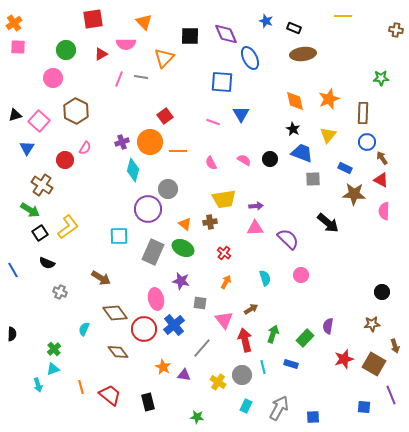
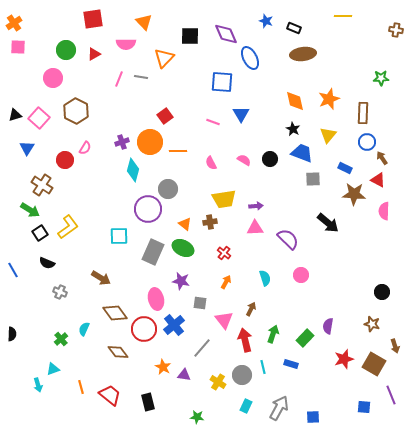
red triangle at (101, 54): moved 7 px left
pink square at (39, 121): moved 3 px up
red triangle at (381, 180): moved 3 px left
brown arrow at (251, 309): rotated 32 degrees counterclockwise
brown star at (372, 324): rotated 21 degrees clockwise
green cross at (54, 349): moved 7 px right, 10 px up
